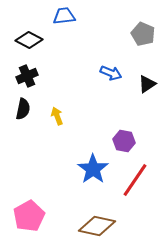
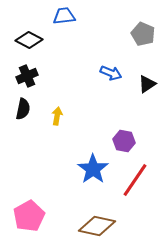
yellow arrow: rotated 30 degrees clockwise
